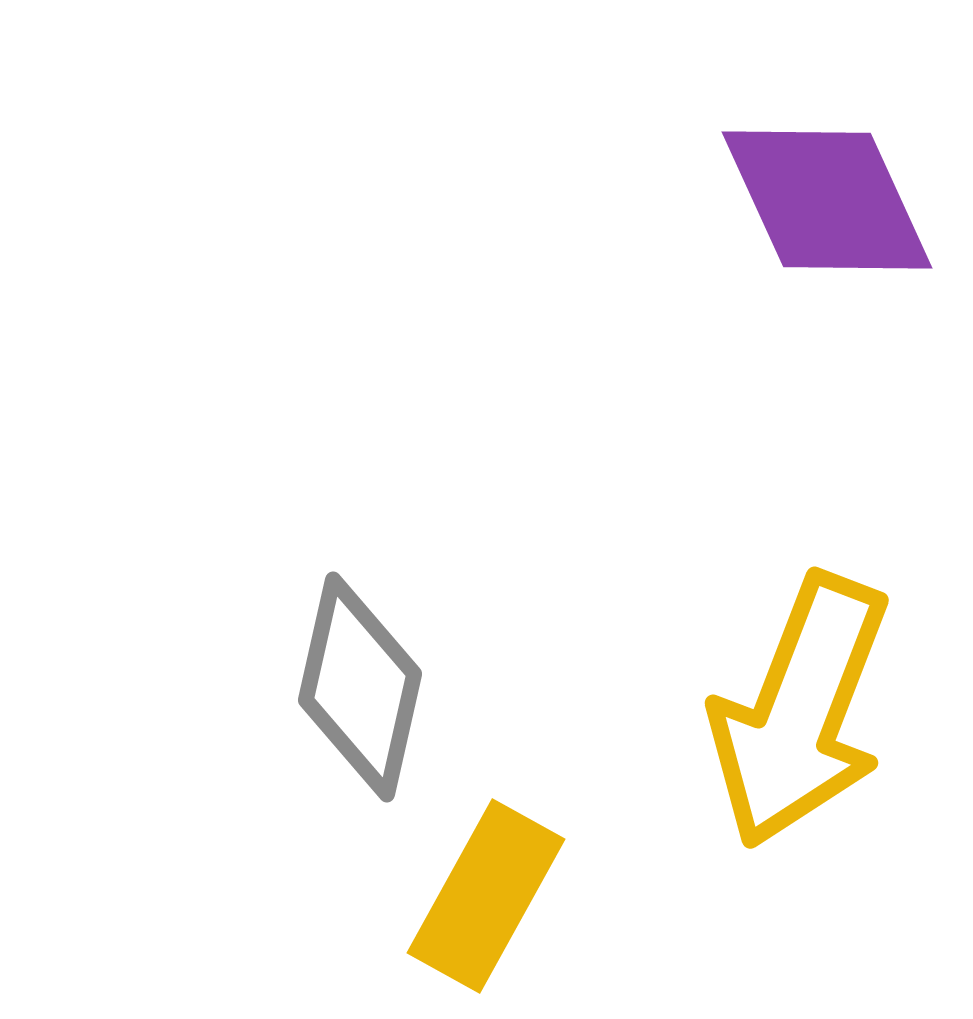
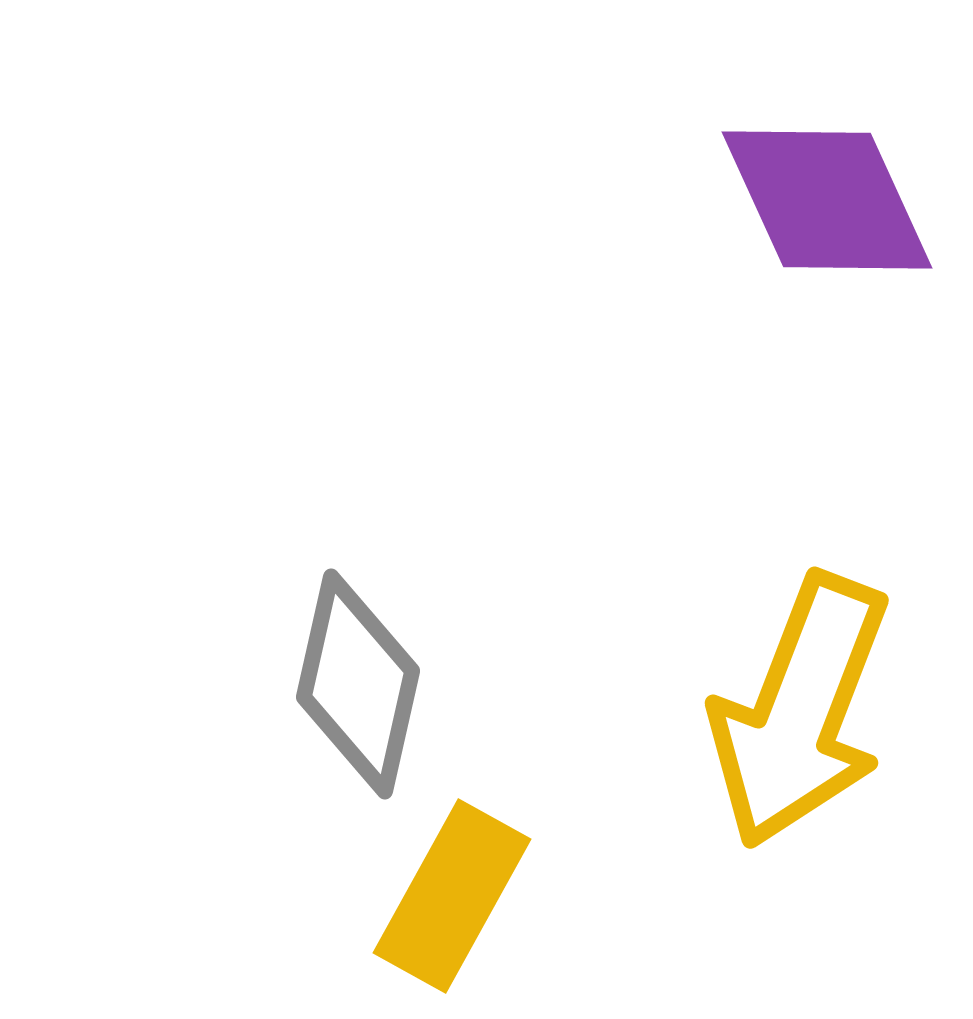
gray diamond: moved 2 px left, 3 px up
yellow rectangle: moved 34 px left
